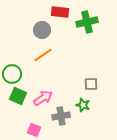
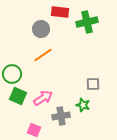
gray circle: moved 1 px left, 1 px up
gray square: moved 2 px right
